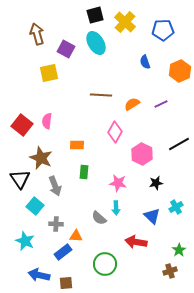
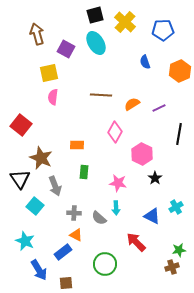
purple line: moved 2 px left, 4 px down
pink semicircle: moved 6 px right, 24 px up
red square: moved 1 px left
black line: moved 10 px up; rotated 50 degrees counterclockwise
black star: moved 1 px left, 5 px up; rotated 24 degrees counterclockwise
blue triangle: rotated 18 degrees counterclockwise
gray cross: moved 18 px right, 11 px up
orange triangle: moved 1 px up; rotated 24 degrees clockwise
red arrow: rotated 35 degrees clockwise
green star: rotated 24 degrees clockwise
brown cross: moved 2 px right, 4 px up
blue arrow: moved 5 px up; rotated 135 degrees counterclockwise
